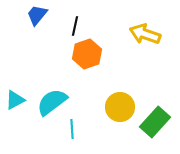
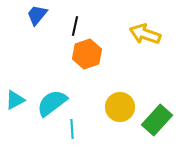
cyan semicircle: moved 1 px down
green rectangle: moved 2 px right, 2 px up
